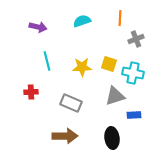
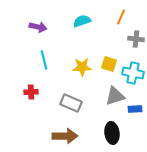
orange line: moved 1 px right, 1 px up; rotated 21 degrees clockwise
gray cross: rotated 28 degrees clockwise
cyan line: moved 3 px left, 1 px up
blue rectangle: moved 1 px right, 6 px up
black ellipse: moved 5 px up
